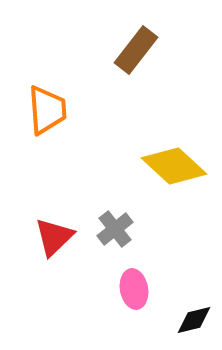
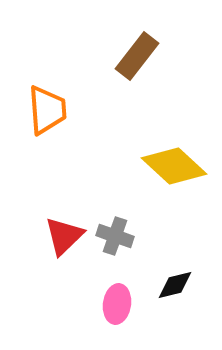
brown rectangle: moved 1 px right, 6 px down
gray cross: moved 7 px down; rotated 33 degrees counterclockwise
red triangle: moved 10 px right, 1 px up
pink ellipse: moved 17 px left, 15 px down; rotated 18 degrees clockwise
black diamond: moved 19 px left, 35 px up
